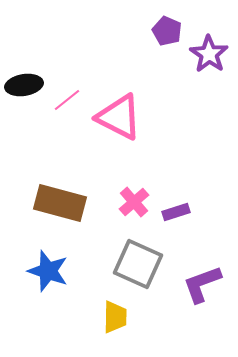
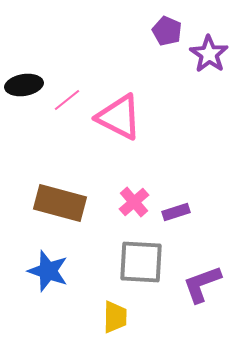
gray square: moved 3 px right, 2 px up; rotated 21 degrees counterclockwise
